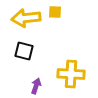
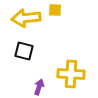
yellow square: moved 2 px up
purple arrow: moved 3 px right, 1 px down
